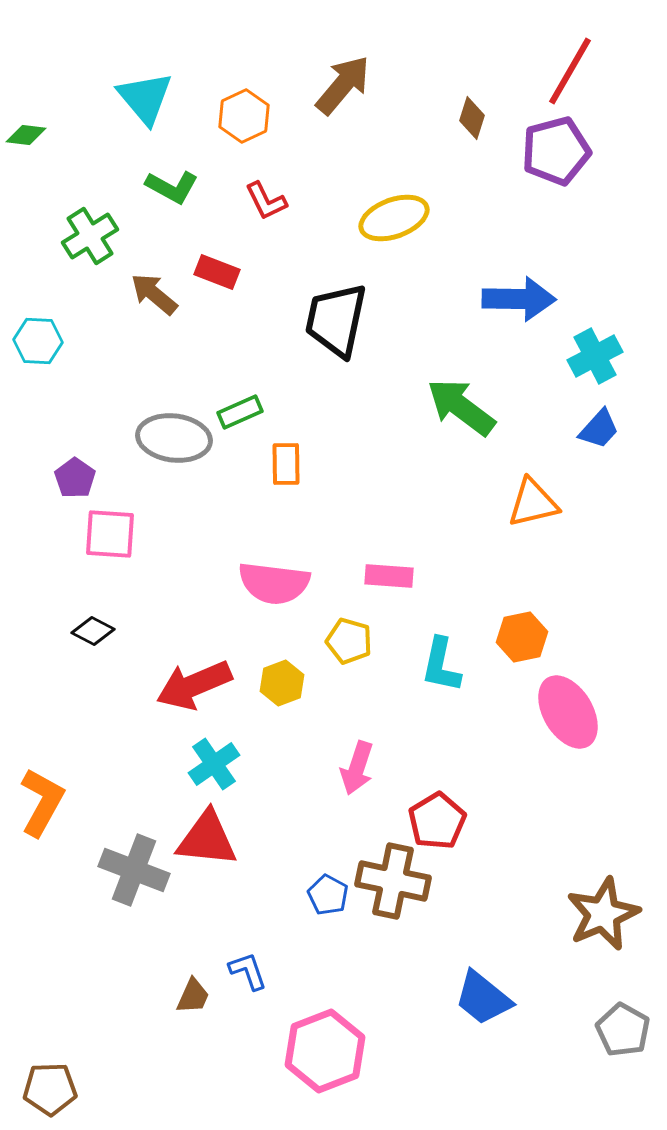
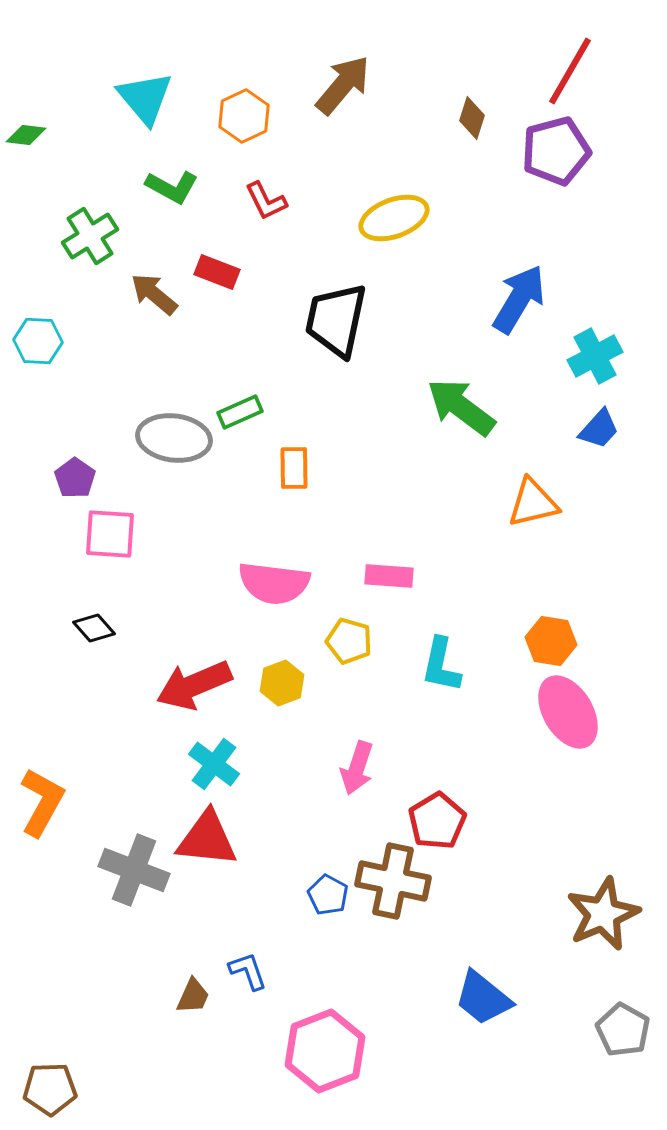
blue arrow at (519, 299): rotated 60 degrees counterclockwise
orange rectangle at (286, 464): moved 8 px right, 4 px down
black diamond at (93, 631): moved 1 px right, 3 px up; rotated 21 degrees clockwise
orange hexagon at (522, 637): moved 29 px right, 4 px down; rotated 21 degrees clockwise
cyan cross at (214, 764): rotated 18 degrees counterclockwise
